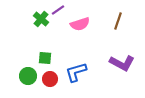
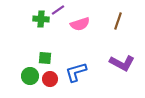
green cross: rotated 35 degrees counterclockwise
green circle: moved 2 px right
